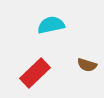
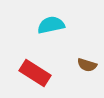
red rectangle: rotated 76 degrees clockwise
